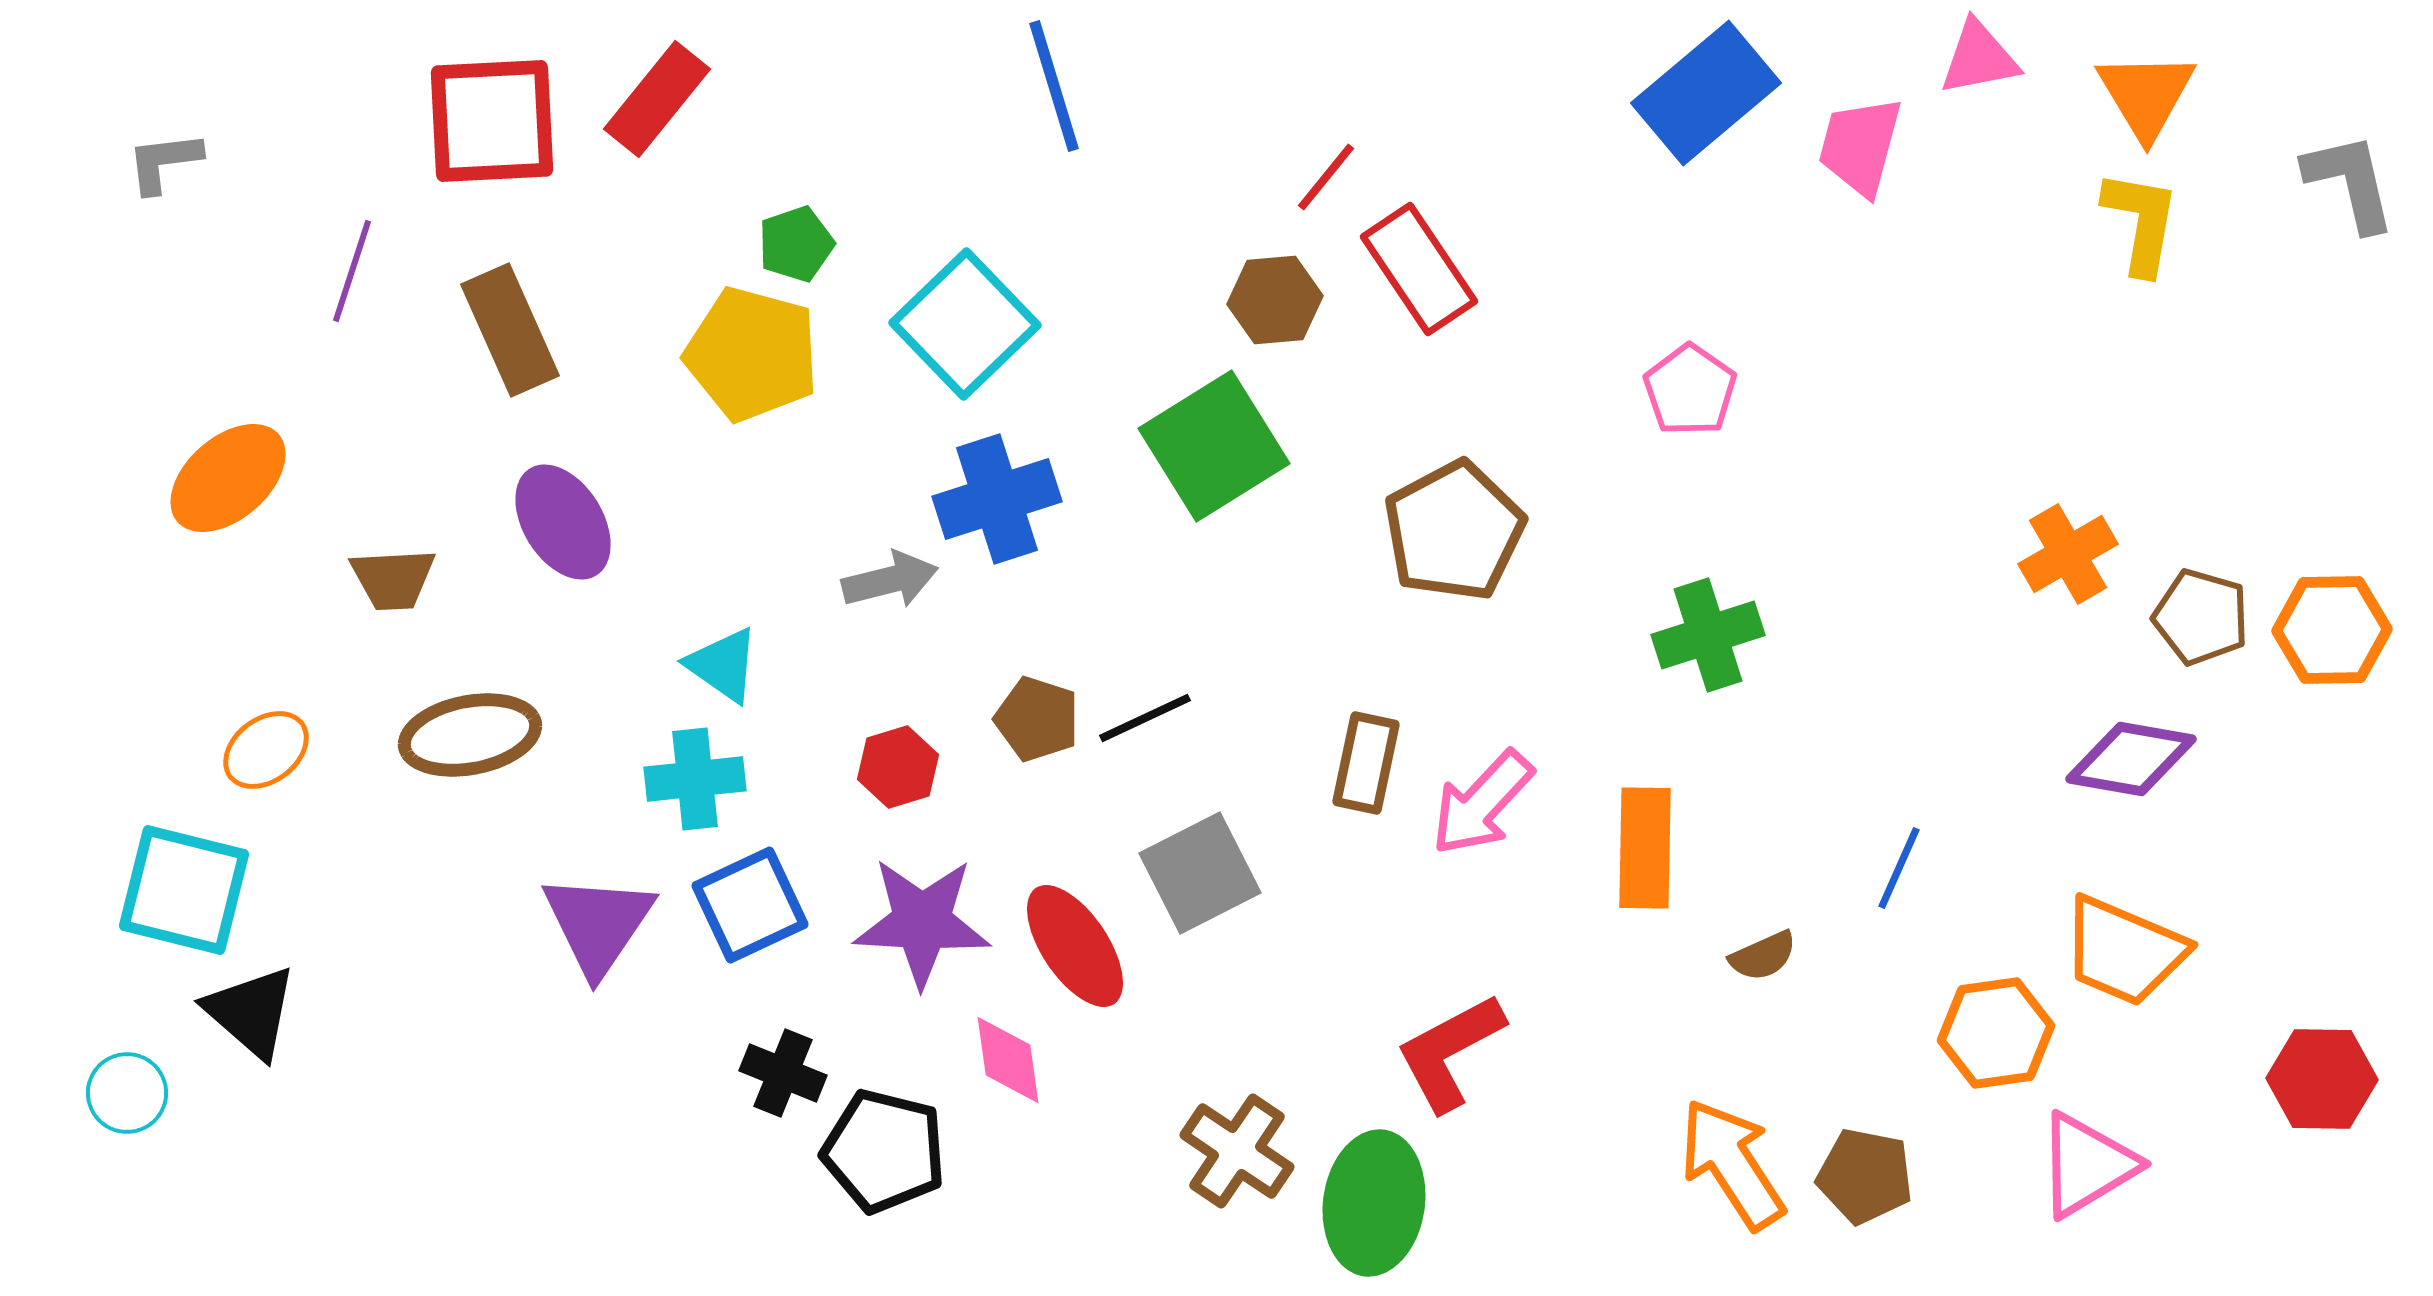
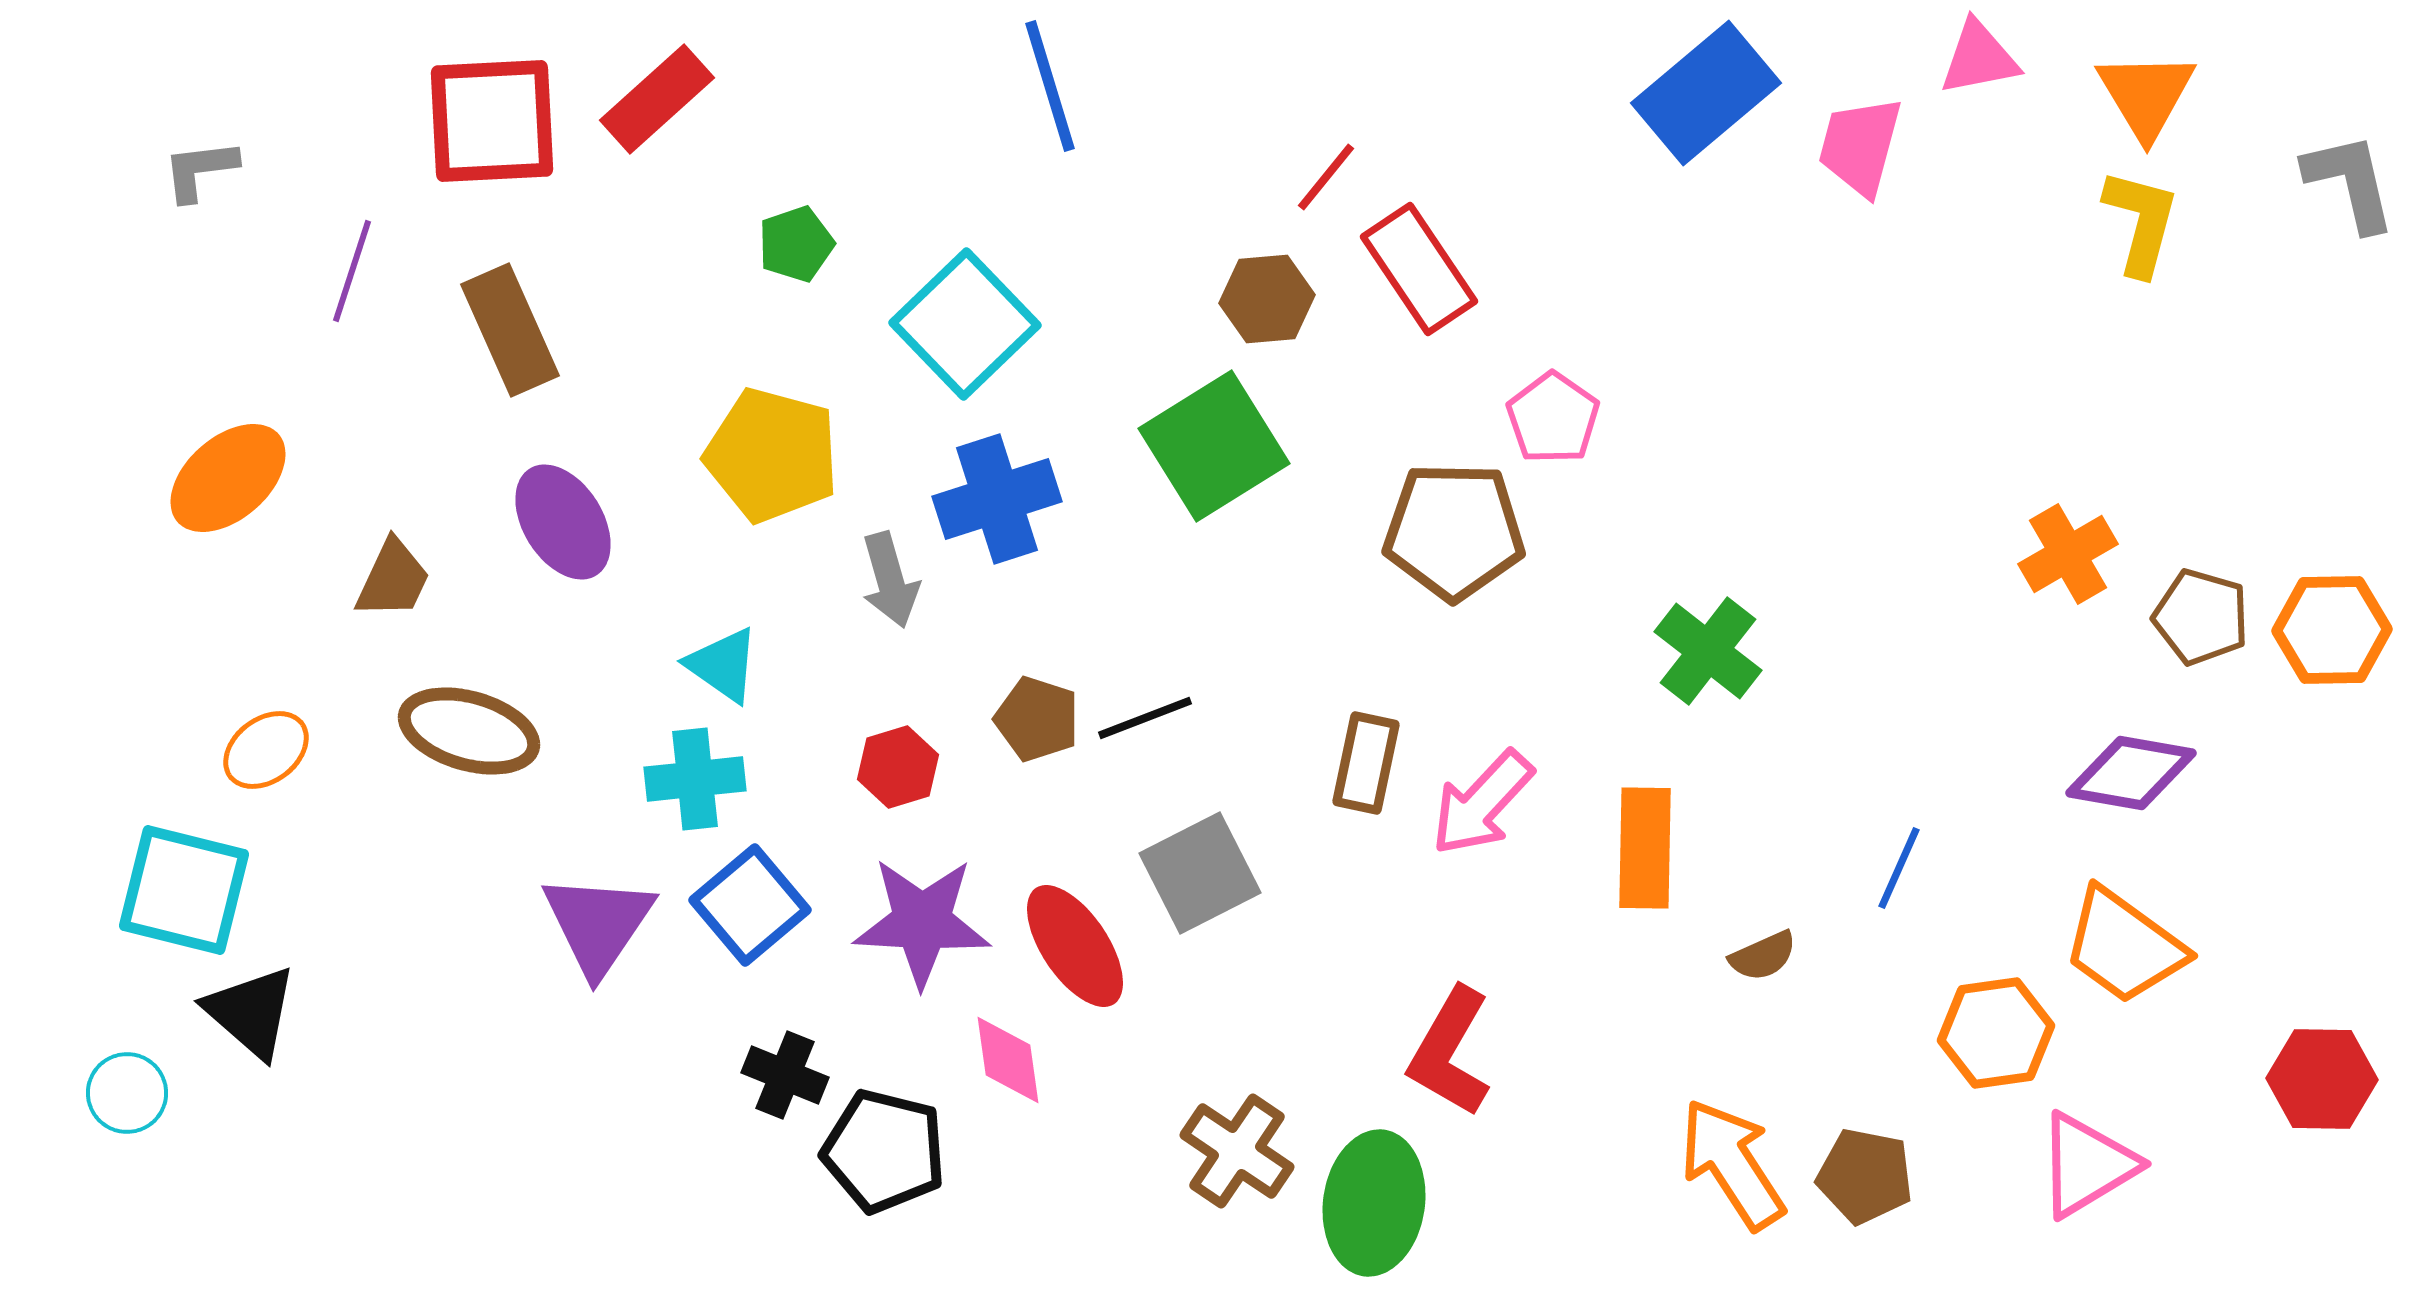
blue line at (1054, 86): moved 4 px left
red rectangle at (657, 99): rotated 9 degrees clockwise
gray L-shape at (164, 162): moved 36 px right, 8 px down
yellow L-shape at (2141, 222): rotated 5 degrees clockwise
brown hexagon at (1275, 300): moved 8 px left, 1 px up
yellow pentagon at (752, 354): moved 20 px right, 101 px down
pink pentagon at (1690, 390): moved 137 px left, 28 px down
brown pentagon at (1454, 531): rotated 29 degrees clockwise
brown trapezoid at (393, 579): rotated 62 degrees counterclockwise
gray arrow at (890, 580): rotated 88 degrees clockwise
green cross at (1708, 635): moved 16 px down; rotated 34 degrees counterclockwise
black line at (1145, 718): rotated 4 degrees clockwise
brown ellipse at (470, 735): moved 1 px left, 4 px up; rotated 27 degrees clockwise
purple diamond at (2131, 759): moved 14 px down
blue square at (750, 905): rotated 15 degrees counterclockwise
orange trapezoid at (2124, 951): moved 5 px up; rotated 13 degrees clockwise
red L-shape at (1450, 1052): rotated 32 degrees counterclockwise
black cross at (783, 1073): moved 2 px right, 2 px down
